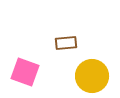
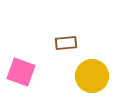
pink square: moved 4 px left
